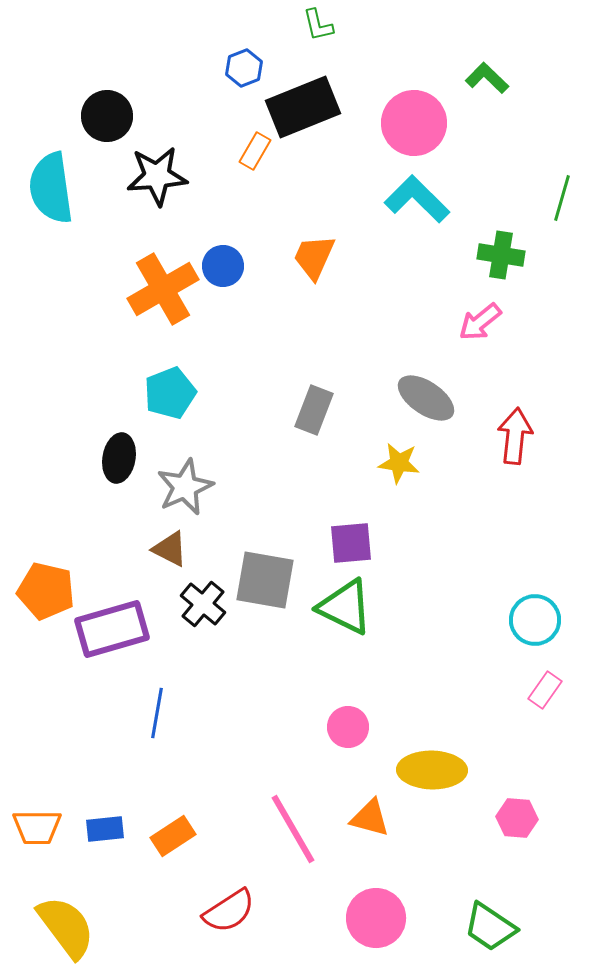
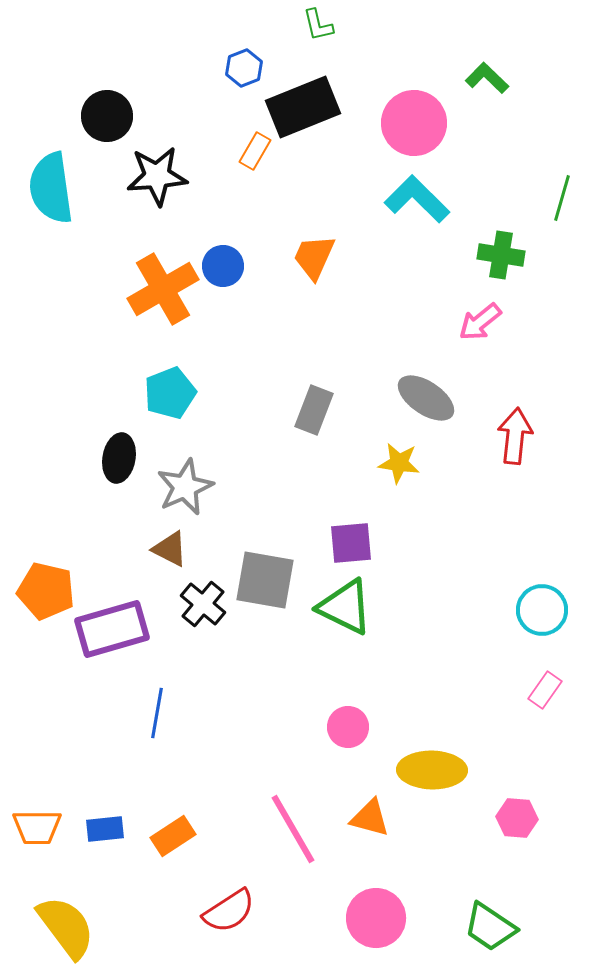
cyan circle at (535, 620): moved 7 px right, 10 px up
